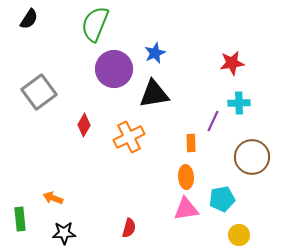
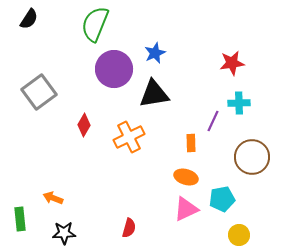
orange ellipse: rotated 70 degrees counterclockwise
pink triangle: rotated 16 degrees counterclockwise
